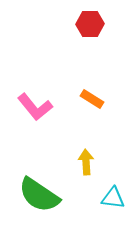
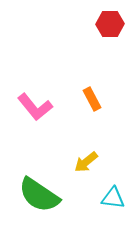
red hexagon: moved 20 px right
orange rectangle: rotated 30 degrees clockwise
yellow arrow: rotated 125 degrees counterclockwise
